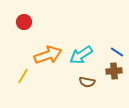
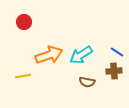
orange arrow: moved 1 px right
yellow line: rotated 49 degrees clockwise
